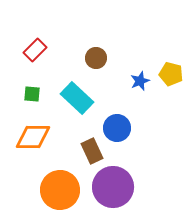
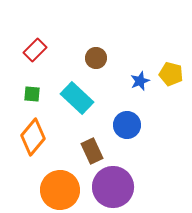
blue circle: moved 10 px right, 3 px up
orange diamond: rotated 51 degrees counterclockwise
